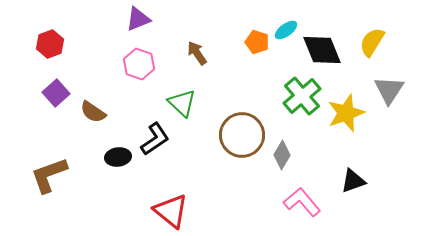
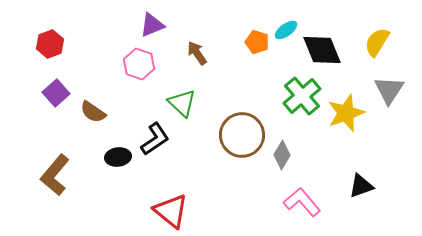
purple triangle: moved 14 px right, 6 px down
yellow semicircle: moved 5 px right
brown L-shape: moved 6 px right; rotated 30 degrees counterclockwise
black triangle: moved 8 px right, 5 px down
